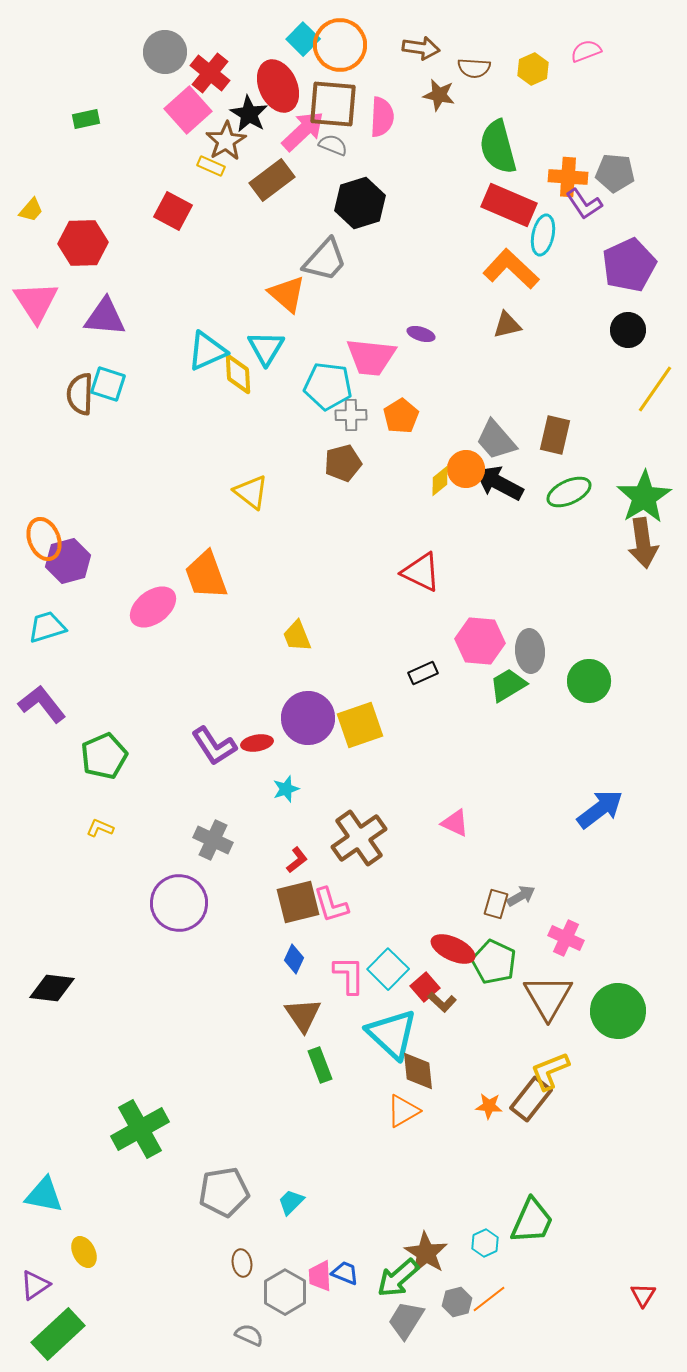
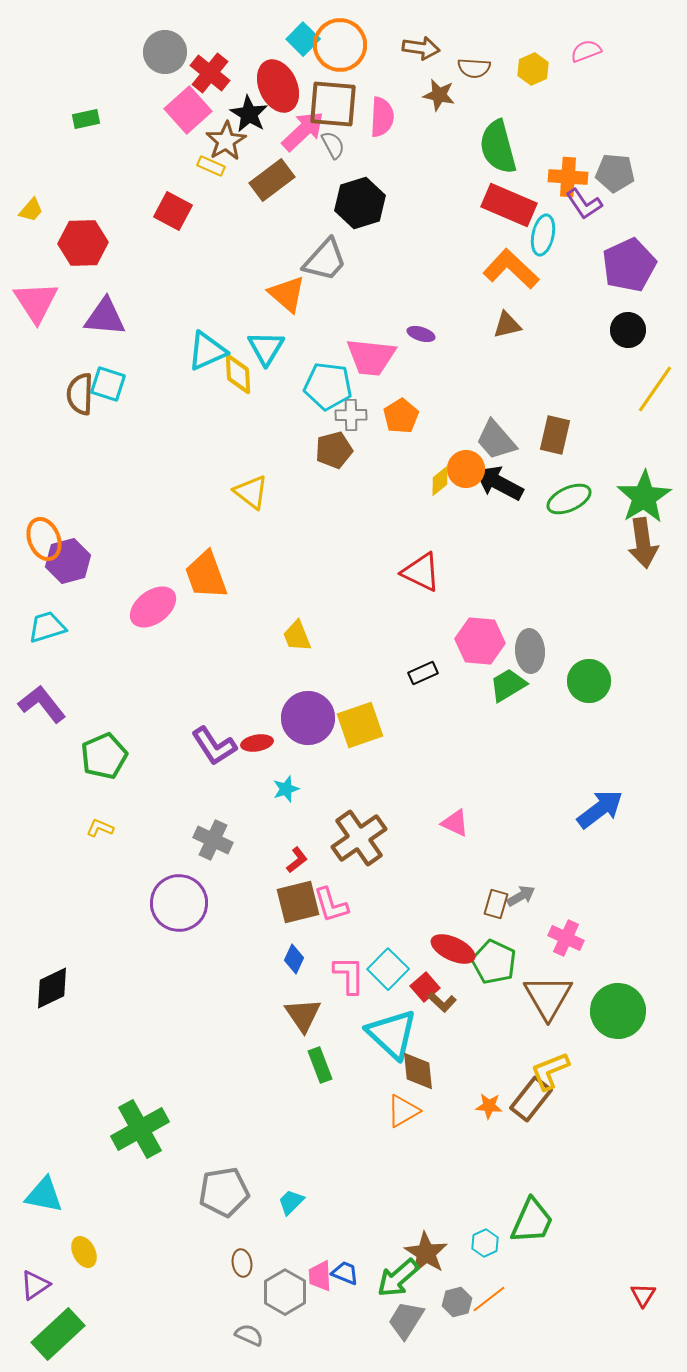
gray semicircle at (333, 145): rotated 40 degrees clockwise
brown pentagon at (343, 463): moved 9 px left, 13 px up
green ellipse at (569, 492): moved 7 px down
black diamond at (52, 988): rotated 33 degrees counterclockwise
